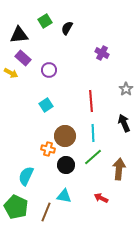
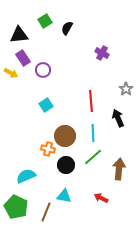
purple rectangle: rotated 14 degrees clockwise
purple circle: moved 6 px left
black arrow: moved 6 px left, 5 px up
cyan semicircle: rotated 42 degrees clockwise
